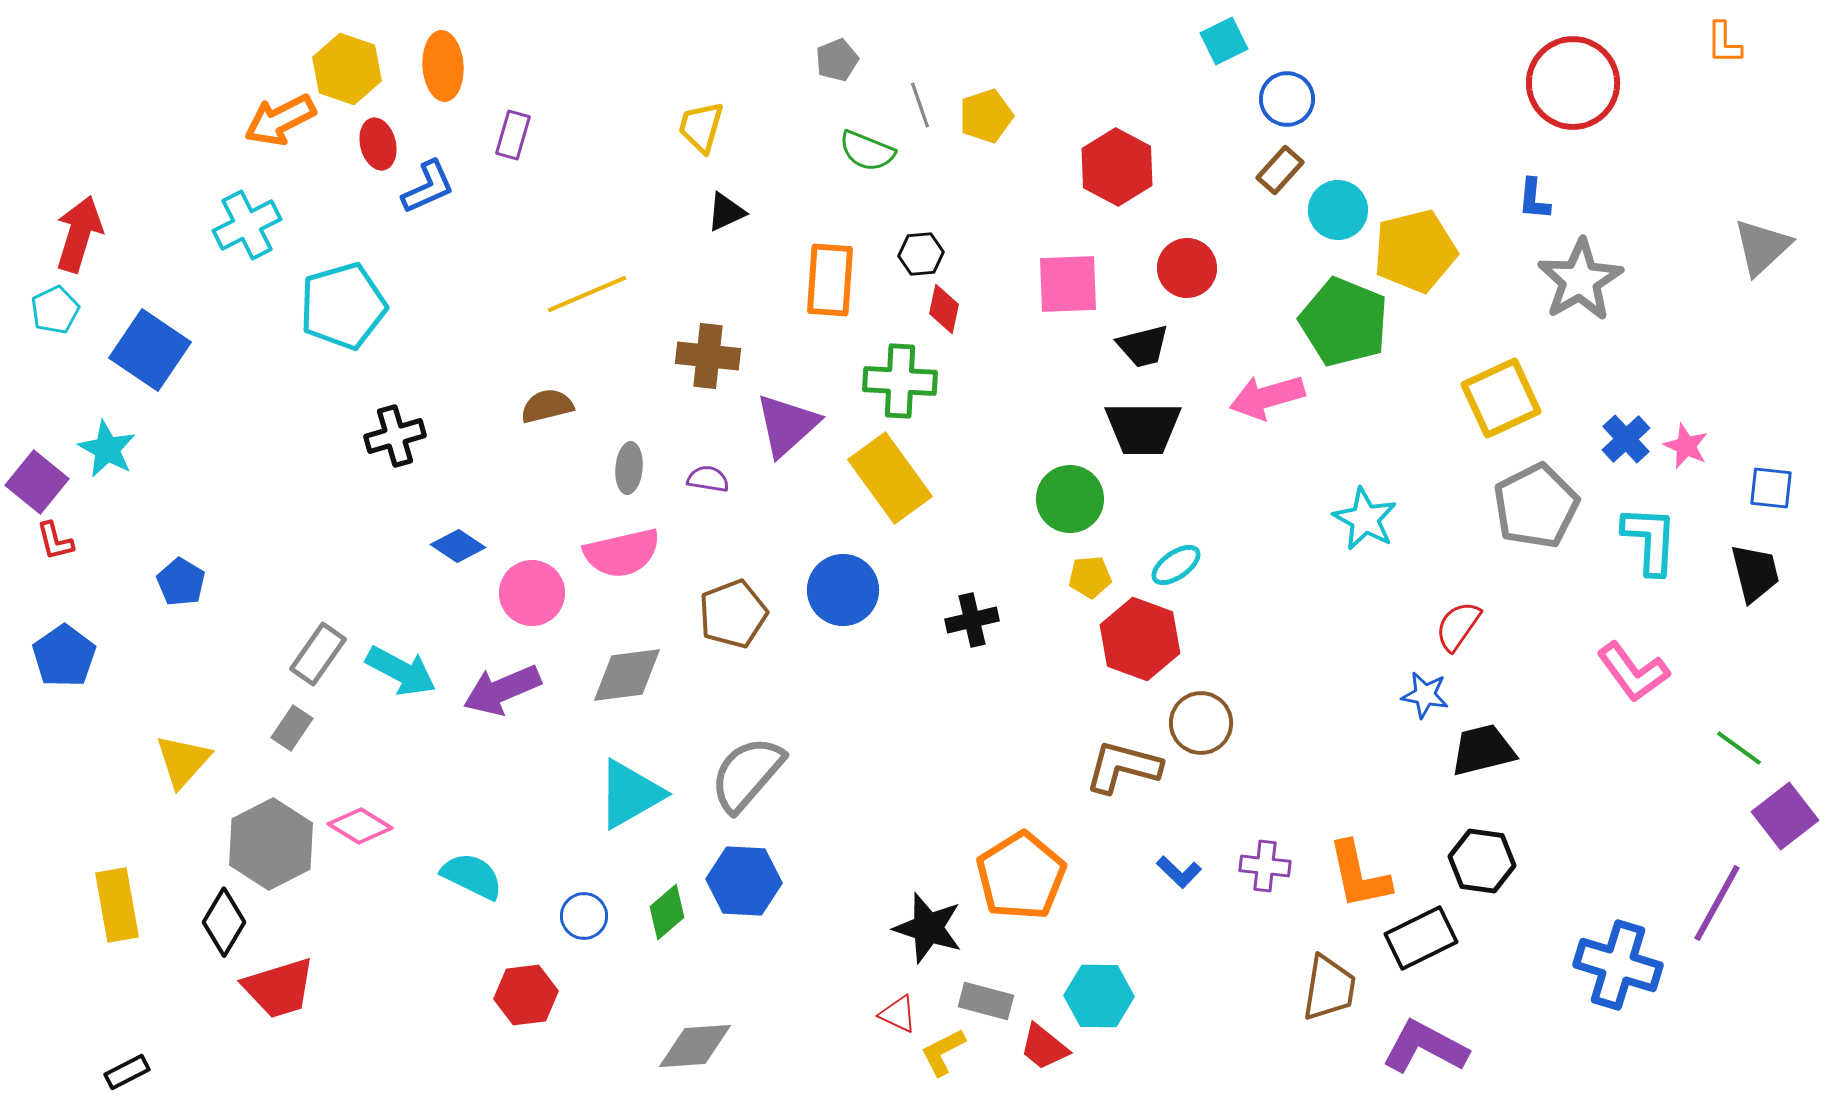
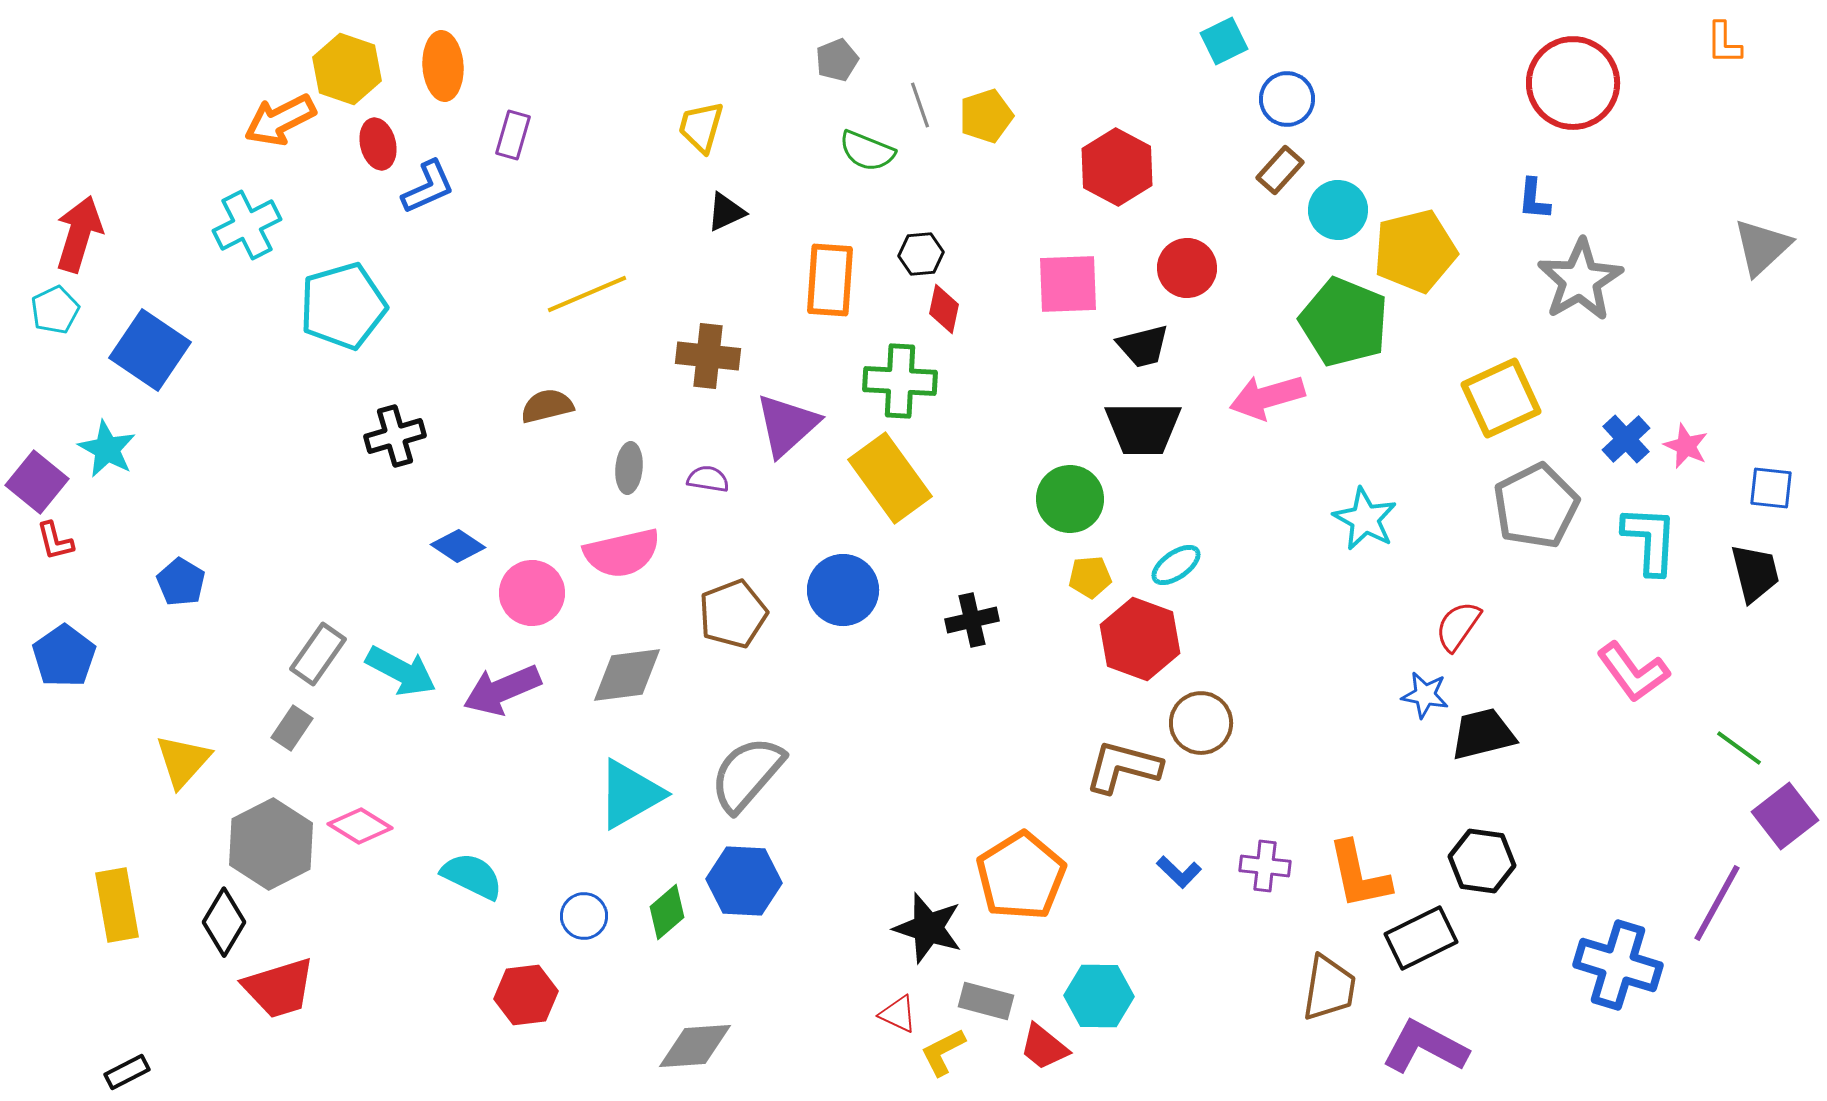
black trapezoid at (1483, 750): moved 16 px up
